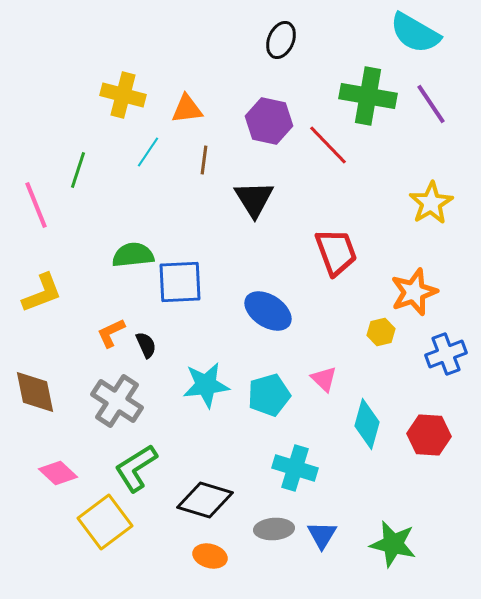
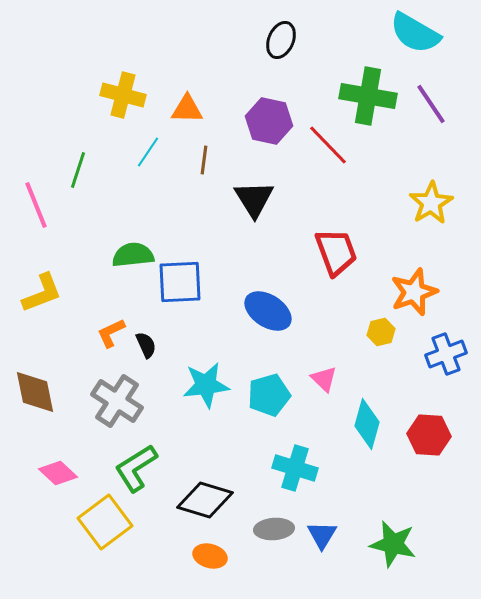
orange triangle: rotated 8 degrees clockwise
